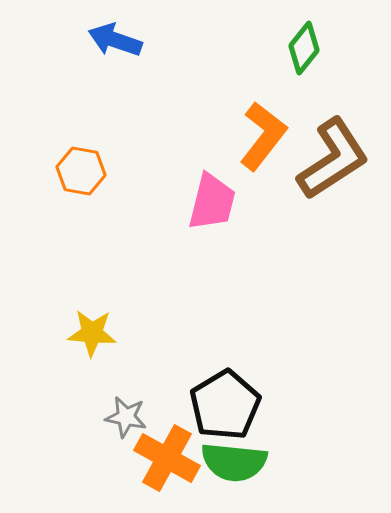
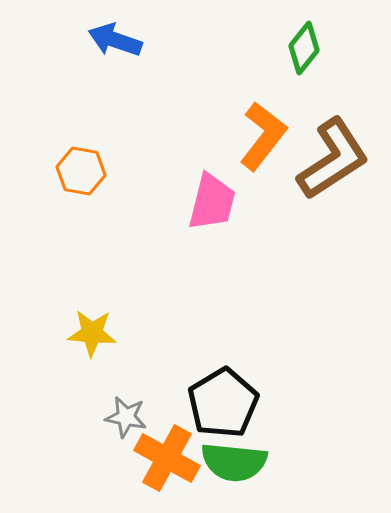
black pentagon: moved 2 px left, 2 px up
